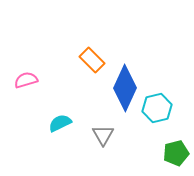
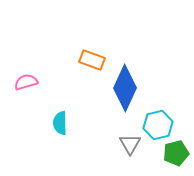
orange rectangle: rotated 25 degrees counterclockwise
pink semicircle: moved 2 px down
cyan hexagon: moved 1 px right, 17 px down
cyan semicircle: rotated 65 degrees counterclockwise
gray triangle: moved 27 px right, 9 px down
